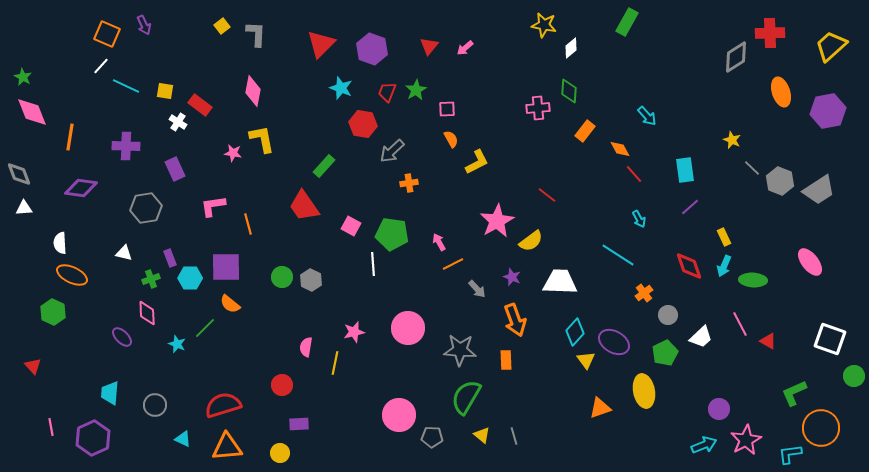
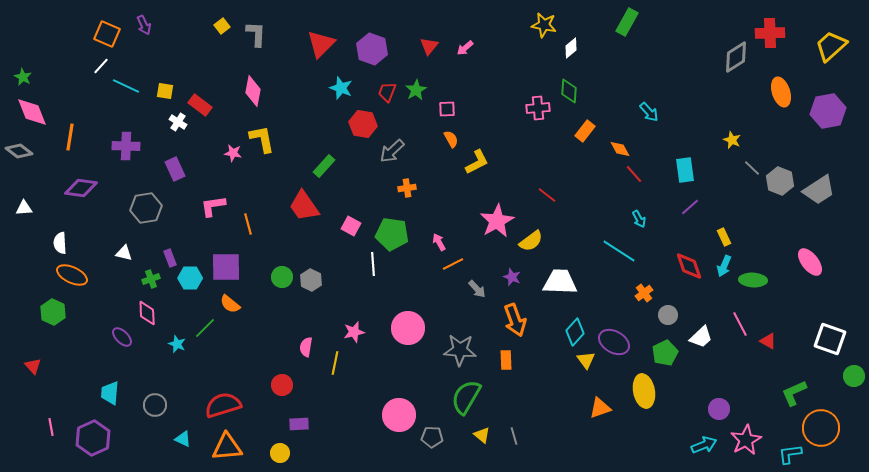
cyan arrow at (647, 116): moved 2 px right, 4 px up
gray diamond at (19, 174): moved 23 px up; rotated 32 degrees counterclockwise
orange cross at (409, 183): moved 2 px left, 5 px down
cyan line at (618, 255): moved 1 px right, 4 px up
